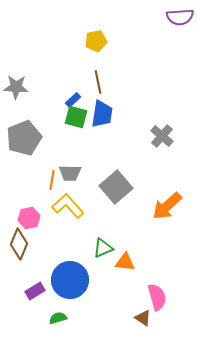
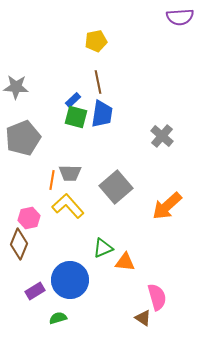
gray pentagon: moved 1 px left
